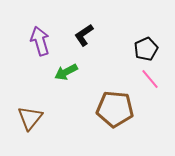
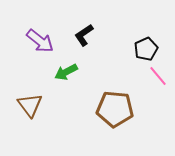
purple arrow: rotated 144 degrees clockwise
pink line: moved 8 px right, 3 px up
brown triangle: moved 13 px up; rotated 16 degrees counterclockwise
